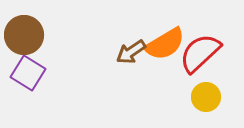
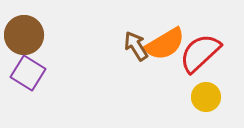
brown arrow: moved 5 px right, 6 px up; rotated 92 degrees clockwise
